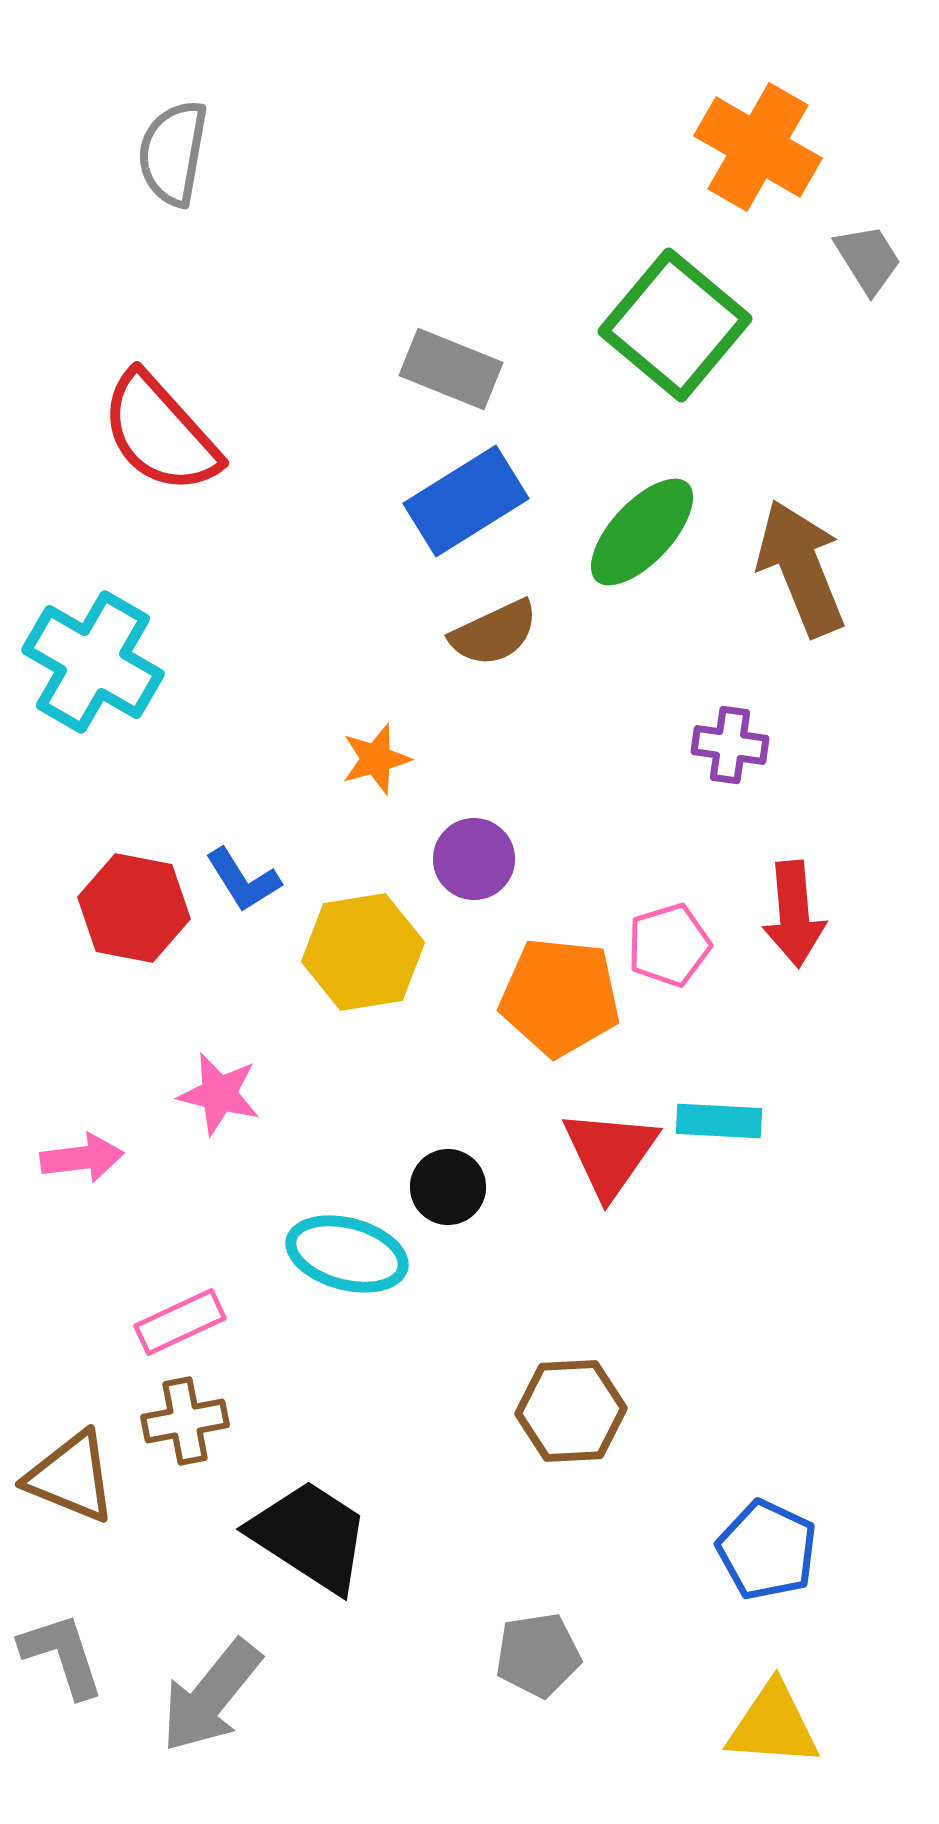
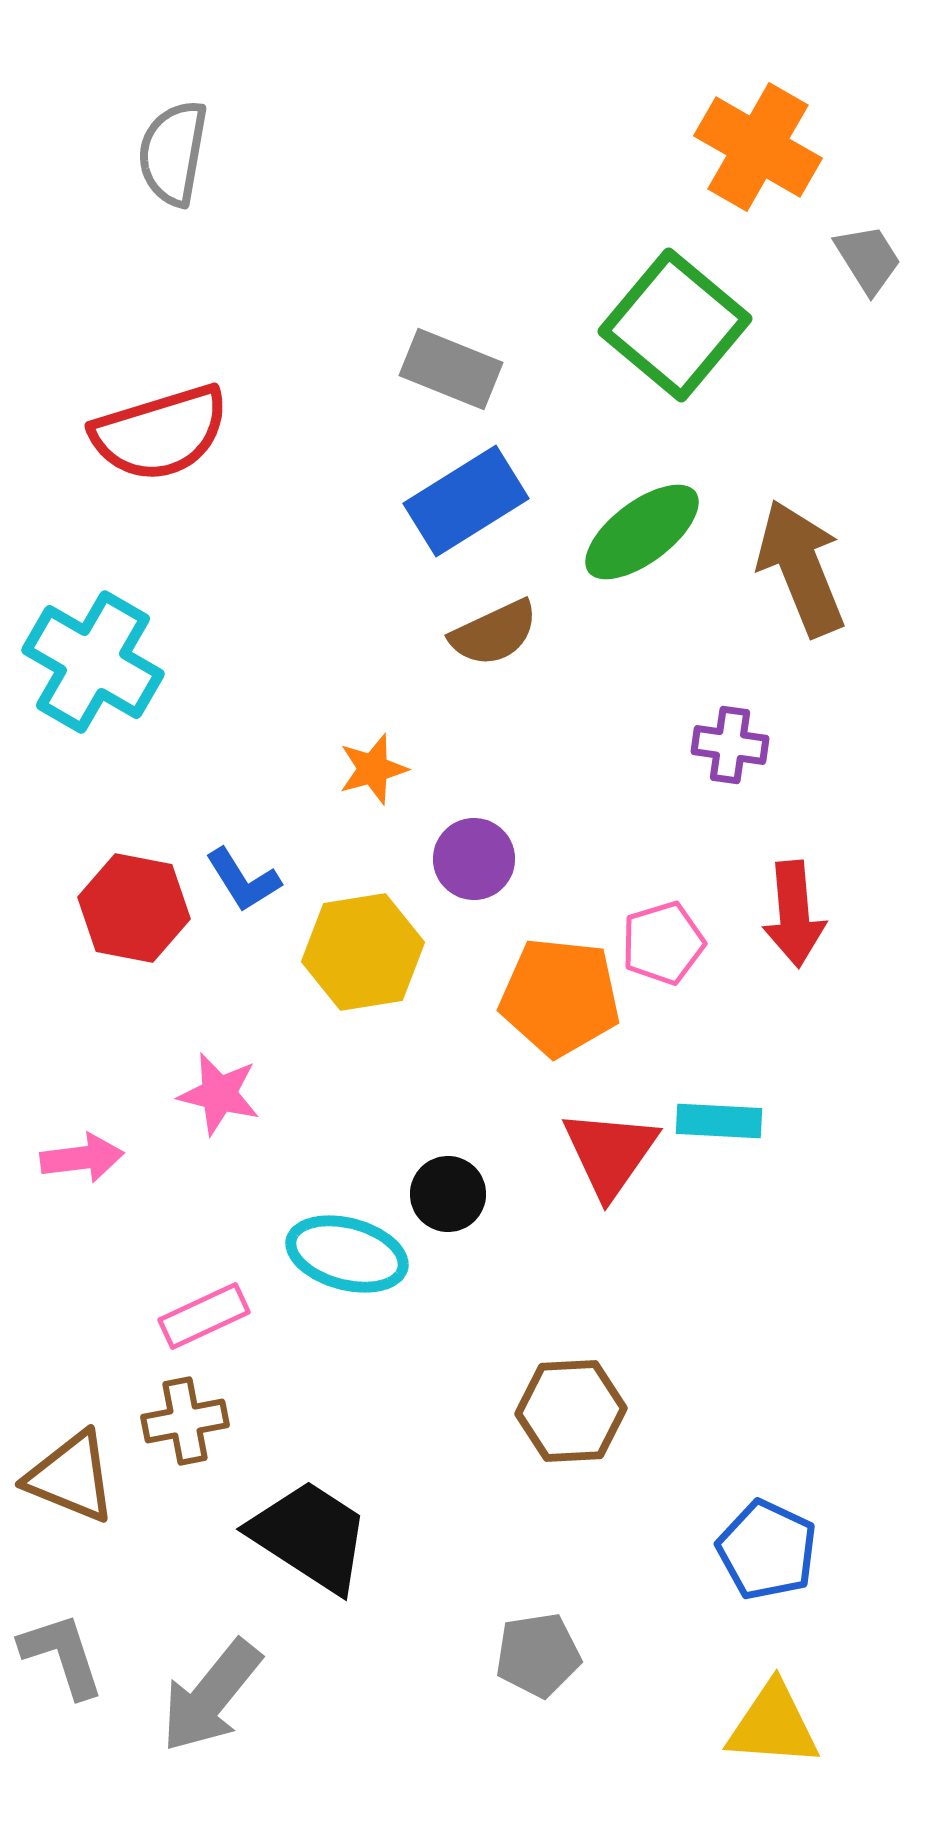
red semicircle: rotated 65 degrees counterclockwise
green ellipse: rotated 10 degrees clockwise
orange star: moved 3 px left, 10 px down
pink pentagon: moved 6 px left, 2 px up
black circle: moved 7 px down
pink rectangle: moved 24 px right, 6 px up
